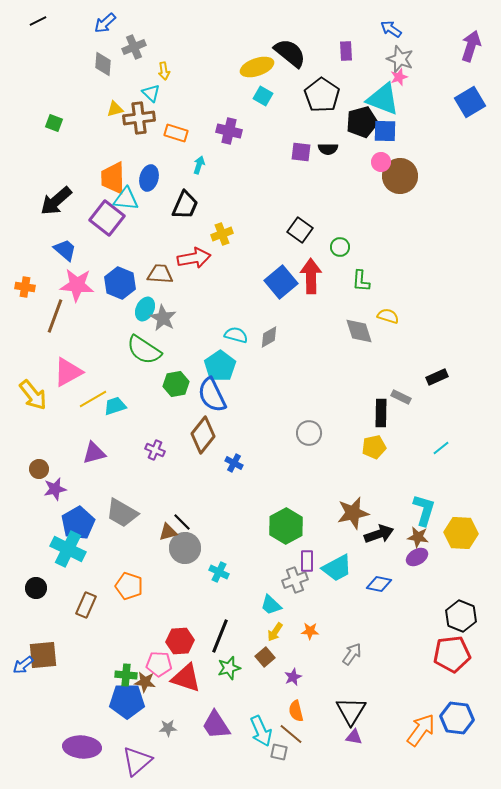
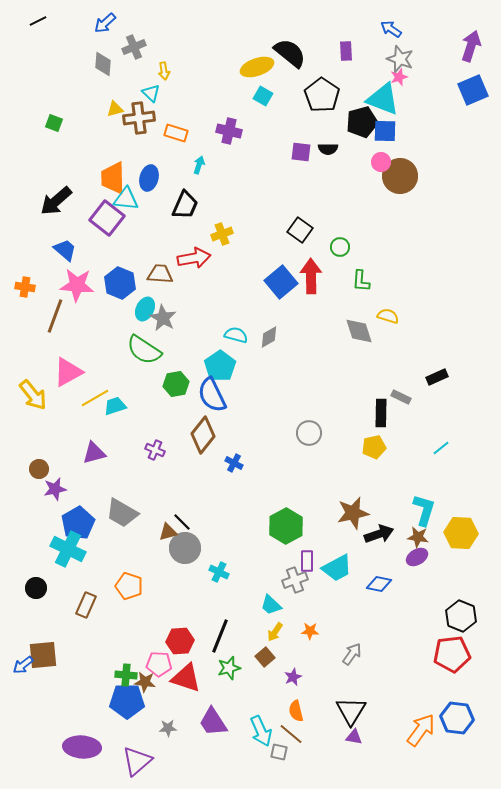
blue square at (470, 102): moved 3 px right, 12 px up; rotated 8 degrees clockwise
yellow line at (93, 399): moved 2 px right, 1 px up
purple trapezoid at (216, 725): moved 3 px left, 3 px up
